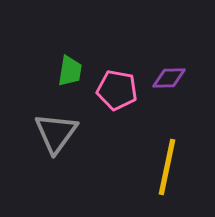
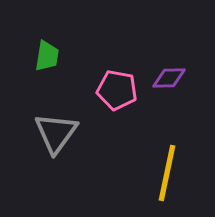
green trapezoid: moved 23 px left, 15 px up
yellow line: moved 6 px down
